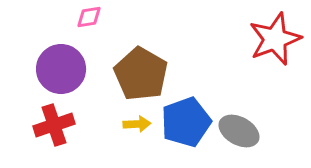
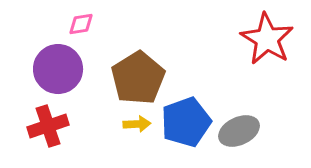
pink diamond: moved 8 px left, 7 px down
red star: moved 8 px left; rotated 20 degrees counterclockwise
purple circle: moved 3 px left
brown pentagon: moved 3 px left, 4 px down; rotated 10 degrees clockwise
red cross: moved 6 px left, 1 px down
gray ellipse: rotated 54 degrees counterclockwise
